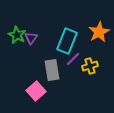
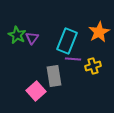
purple triangle: moved 1 px right
purple line: rotated 49 degrees clockwise
yellow cross: moved 3 px right
gray rectangle: moved 2 px right, 6 px down
